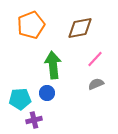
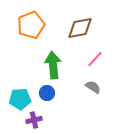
gray semicircle: moved 3 px left, 3 px down; rotated 56 degrees clockwise
